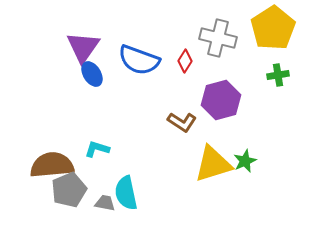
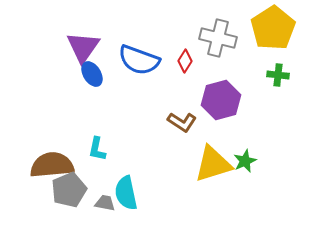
green cross: rotated 15 degrees clockwise
cyan L-shape: rotated 95 degrees counterclockwise
